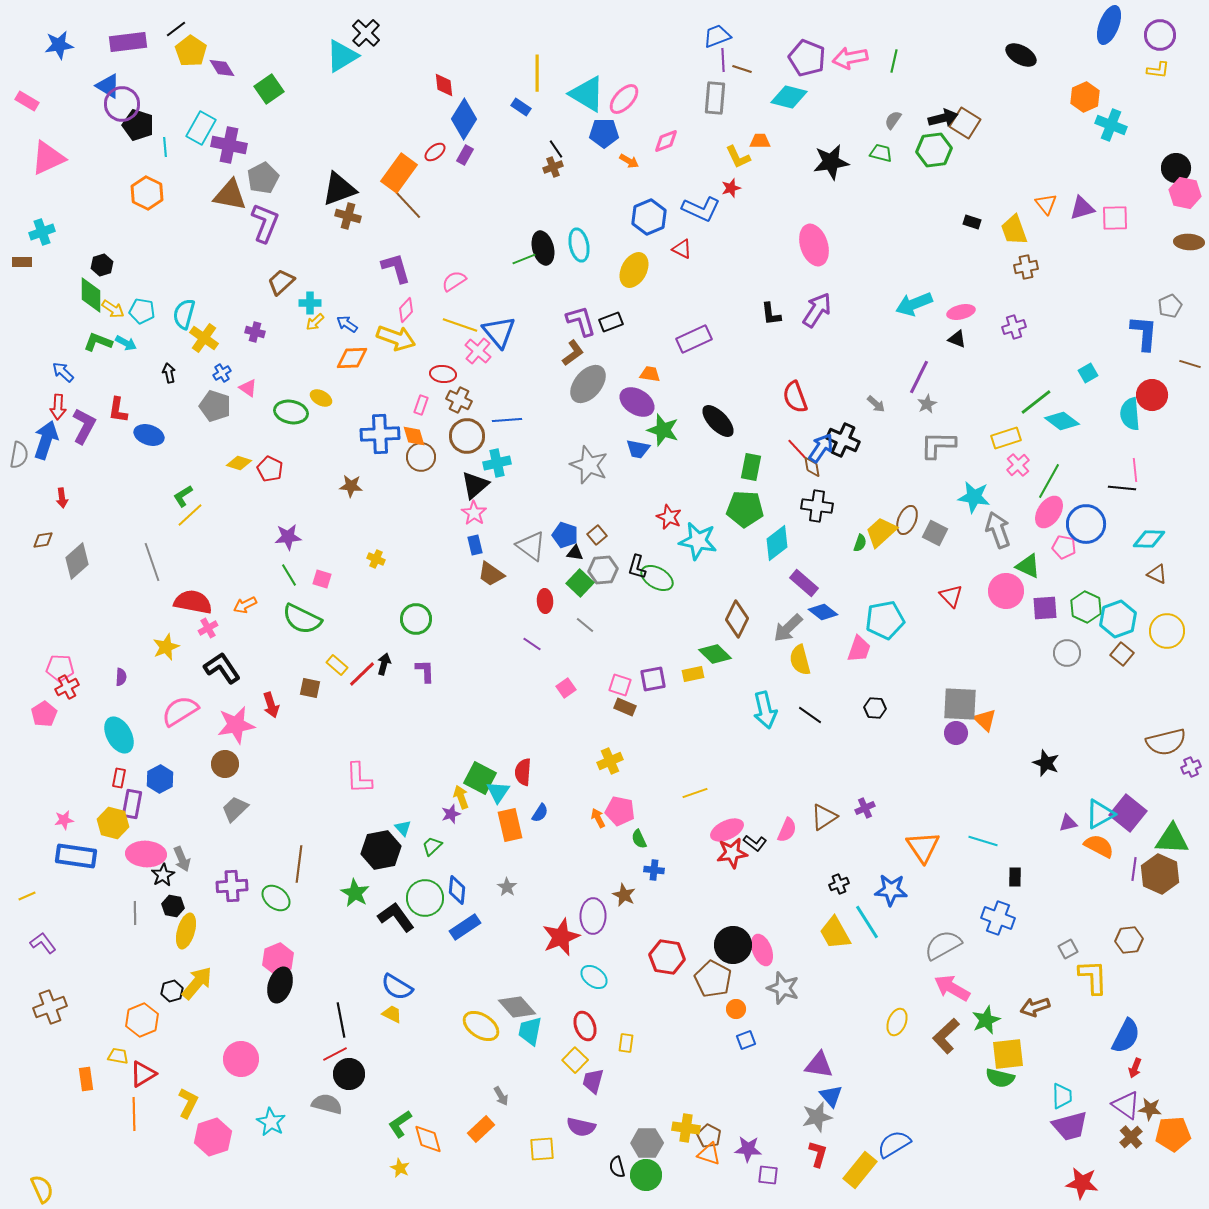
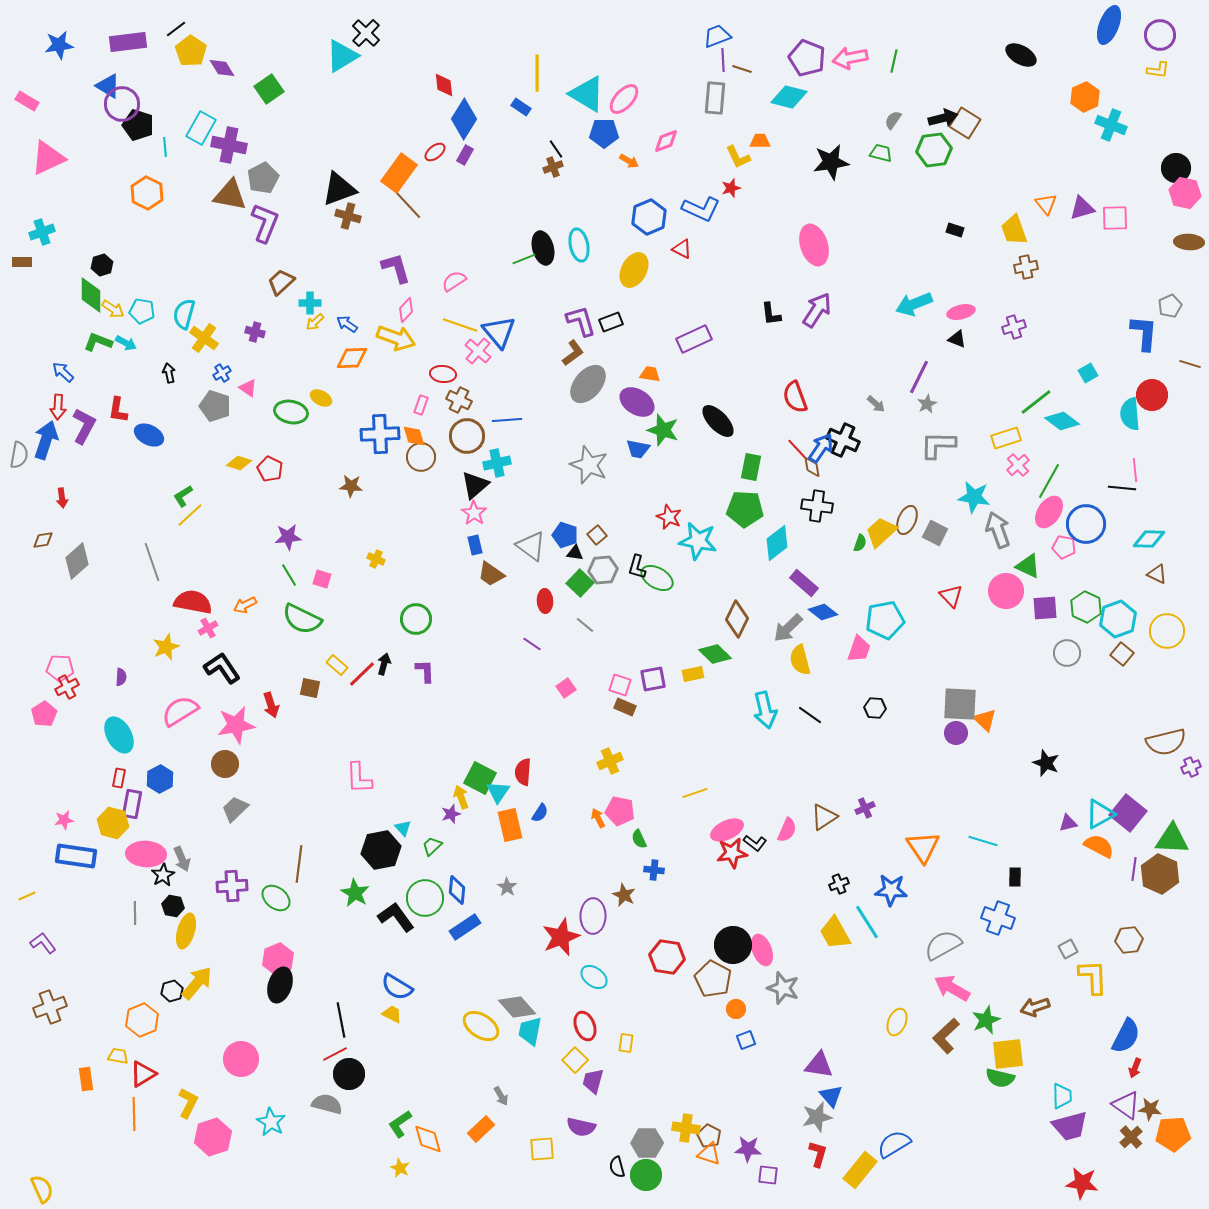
black rectangle at (972, 222): moved 17 px left, 8 px down
blue ellipse at (149, 435): rotated 8 degrees clockwise
